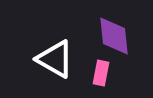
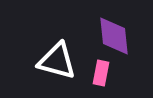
white triangle: moved 2 px right, 2 px down; rotated 15 degrees counterclockwise
